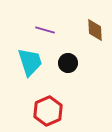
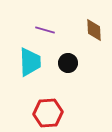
brown diamond: moved 1 px left
cyan trapezoid: rotated 16 degrees clockwise
red hexagon: moved 2 px down; rotated 20 degrees clockwise
